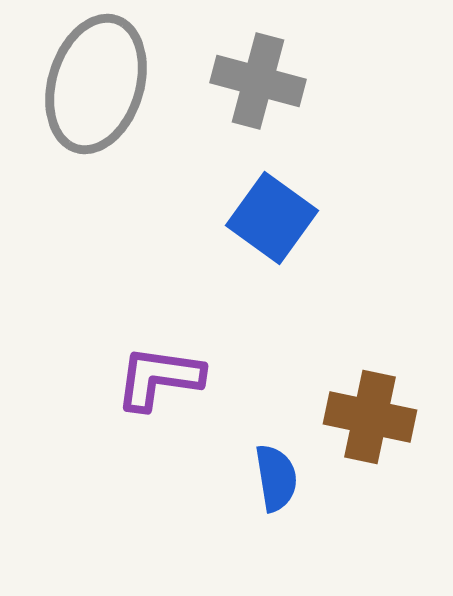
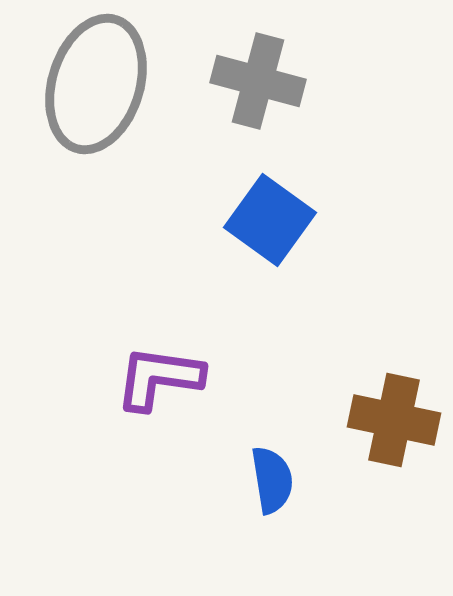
blue square: moved 2 px left, 2 px down
brown cross: moved 24 px right, 3 px down
blue semicircle: moved 4 px left, 2 px down
